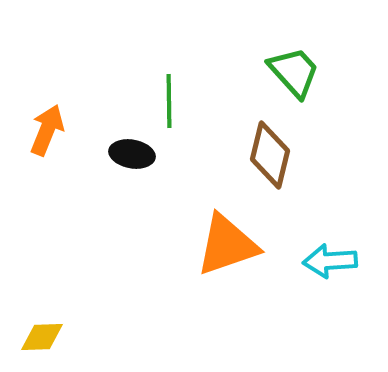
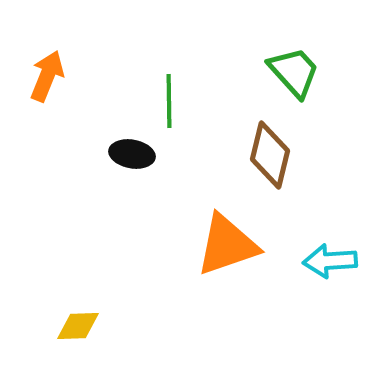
orange arrow: moved 54 px up
yellow diamond: moved 36 px right, 11 px up
